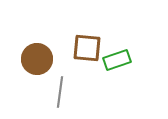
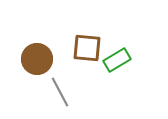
green rectangle: rotated 12 degrees counterclockwise
gray line: rotated 36 degrees counterclockwise
